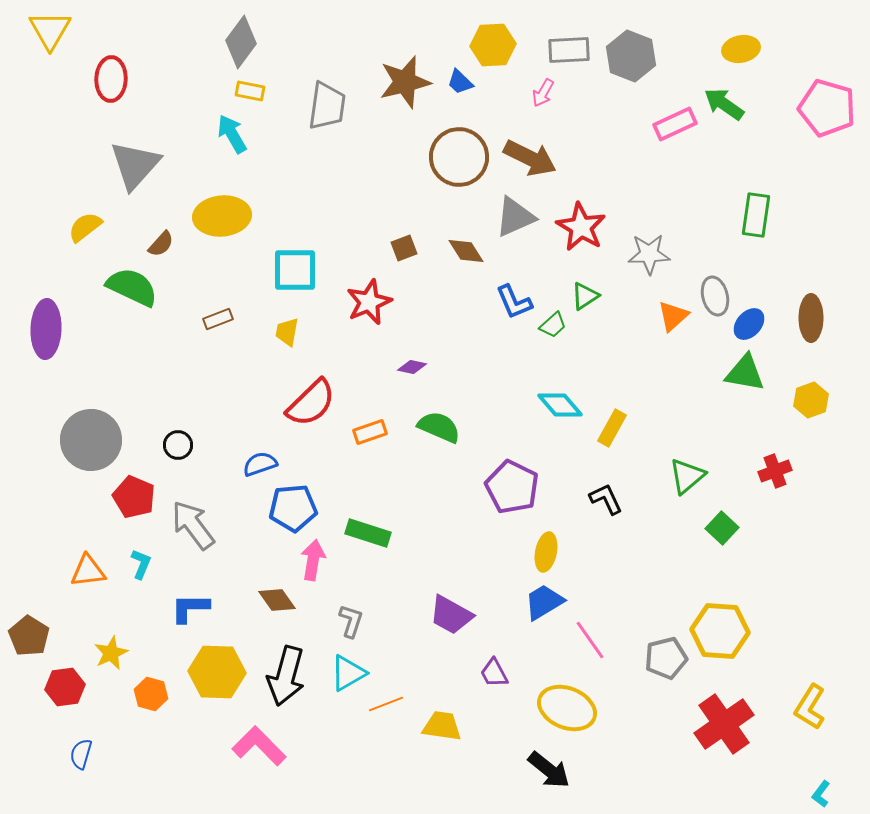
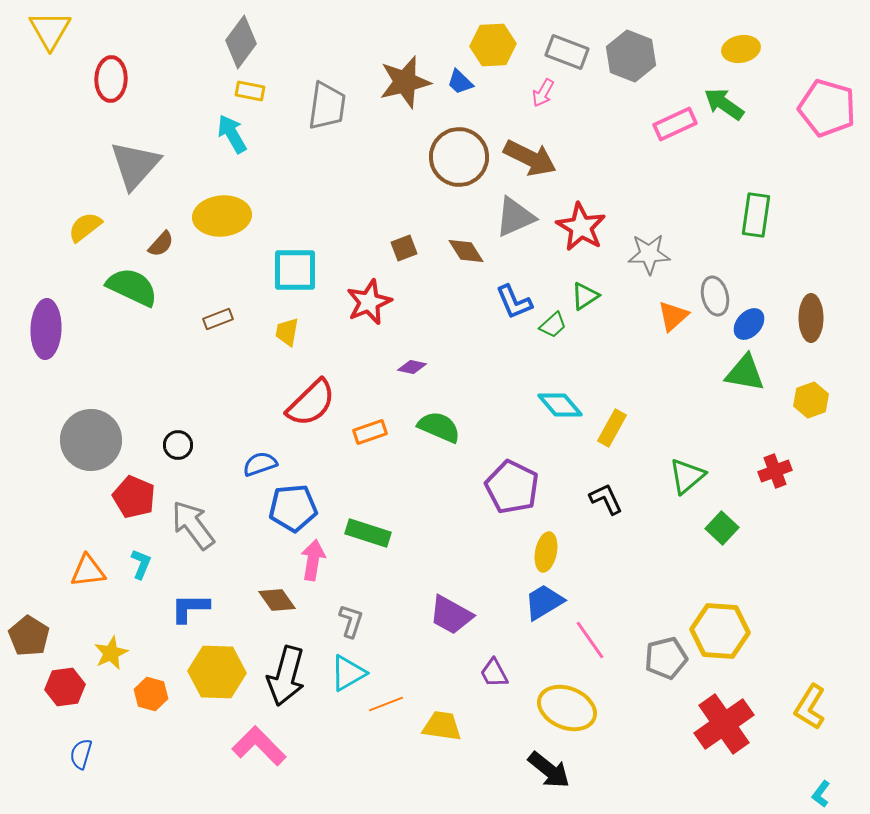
gray rectangle at (569, 50): moved 2 px left, 2 px down; rotated 24 degrees clockwise
